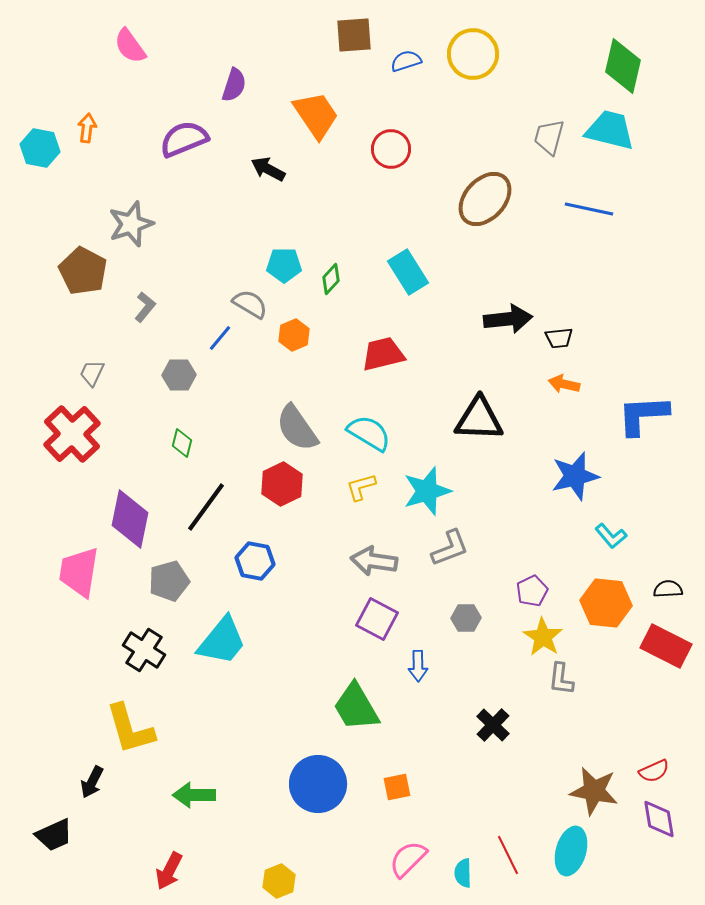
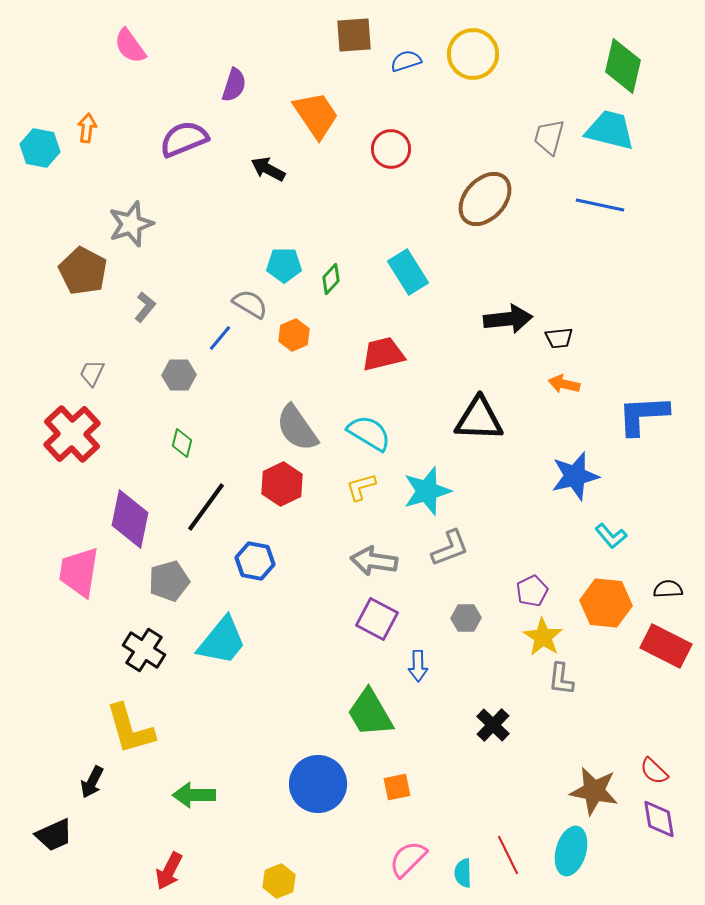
blue line at (589, 209): moved 11 px right, 4 px up
green trapezoid at (356, 707): moved 14 px right, 6 px down
red semicircle at (654, 771): rotated 68 degrees clockwise
